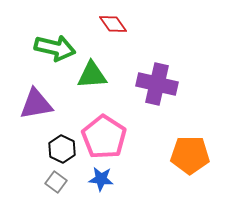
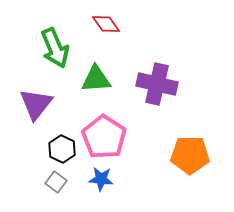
red diamond: moved 7 px left
green arrow: rotated 54 degrees clockwise
green triangle: moved 4 px right, 4 px down
purple triangle: rotated 42 degrees counterclockwise
